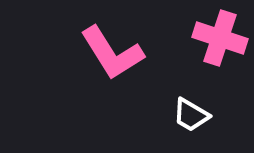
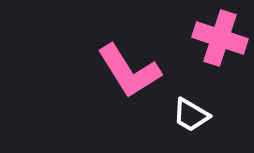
pink L-shape: moved 17 px right, 18 px down
